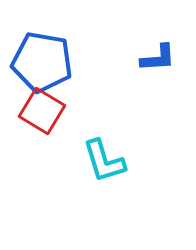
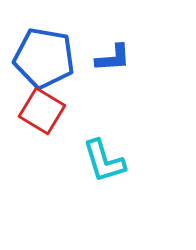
blue L-shape: moved 45 px left
blue pentagon: moved 2 px right, 4 px up
